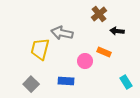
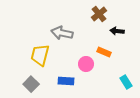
yellow trapezoid: moved 6 px down
pink circle: moved 1 px right, 3 px down
